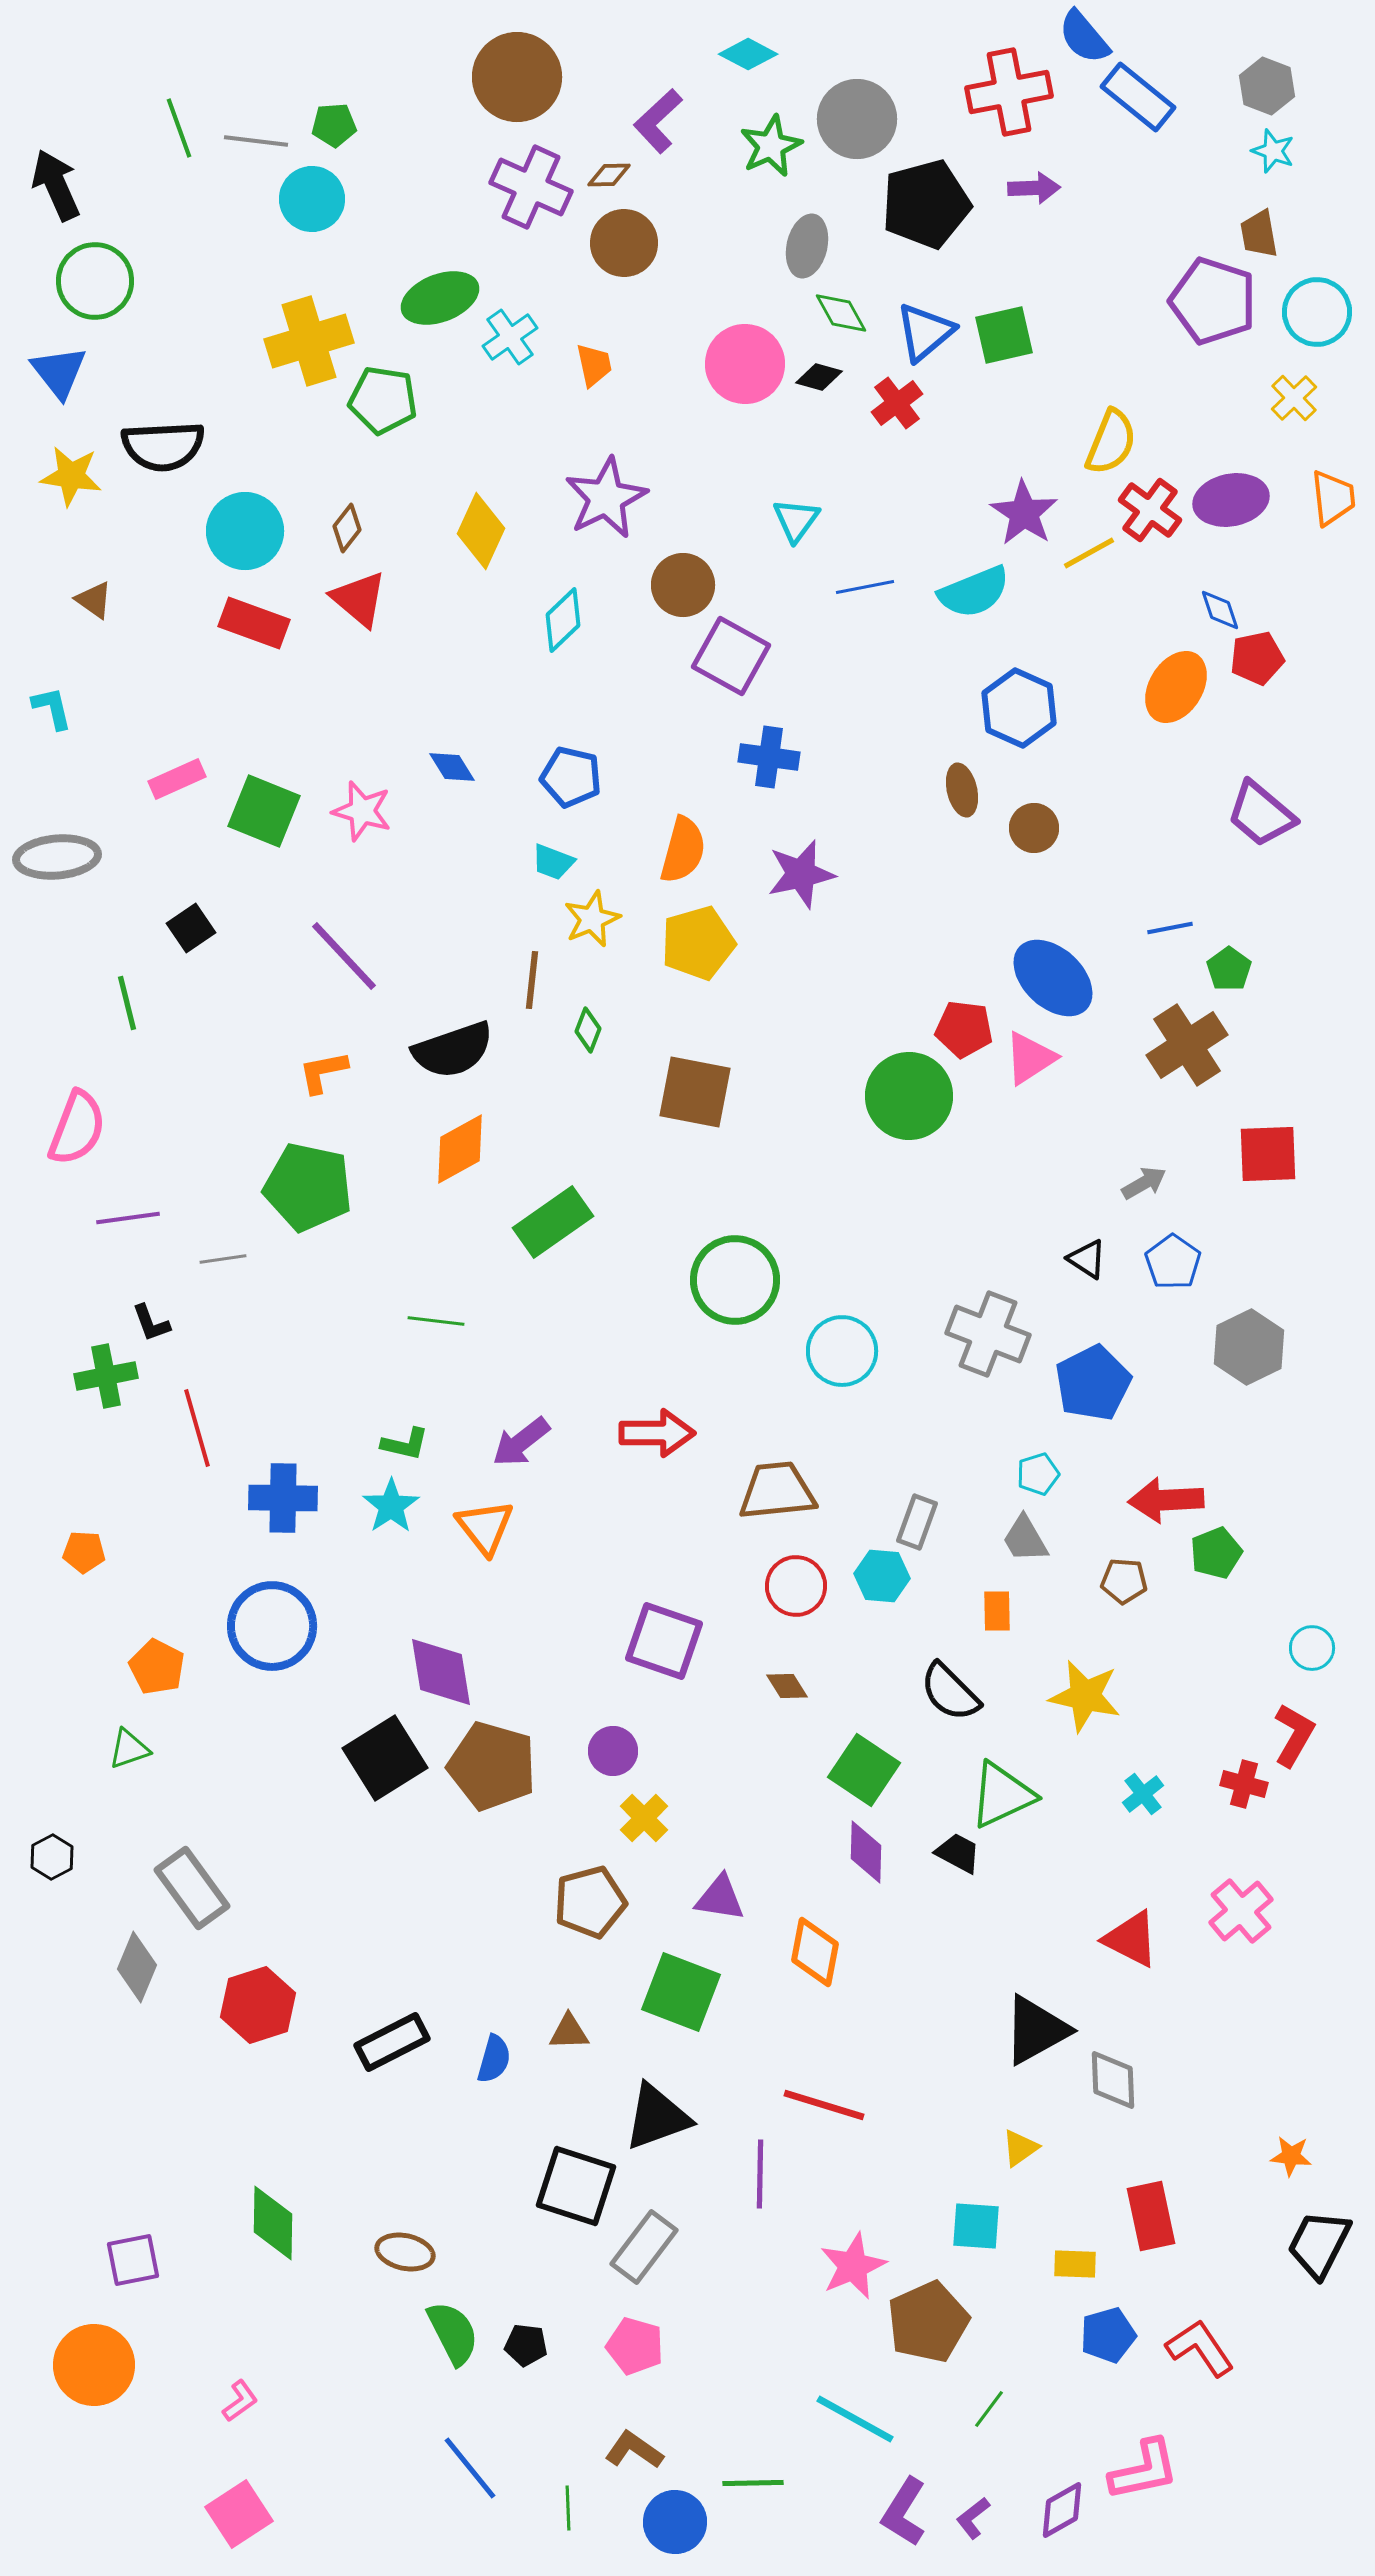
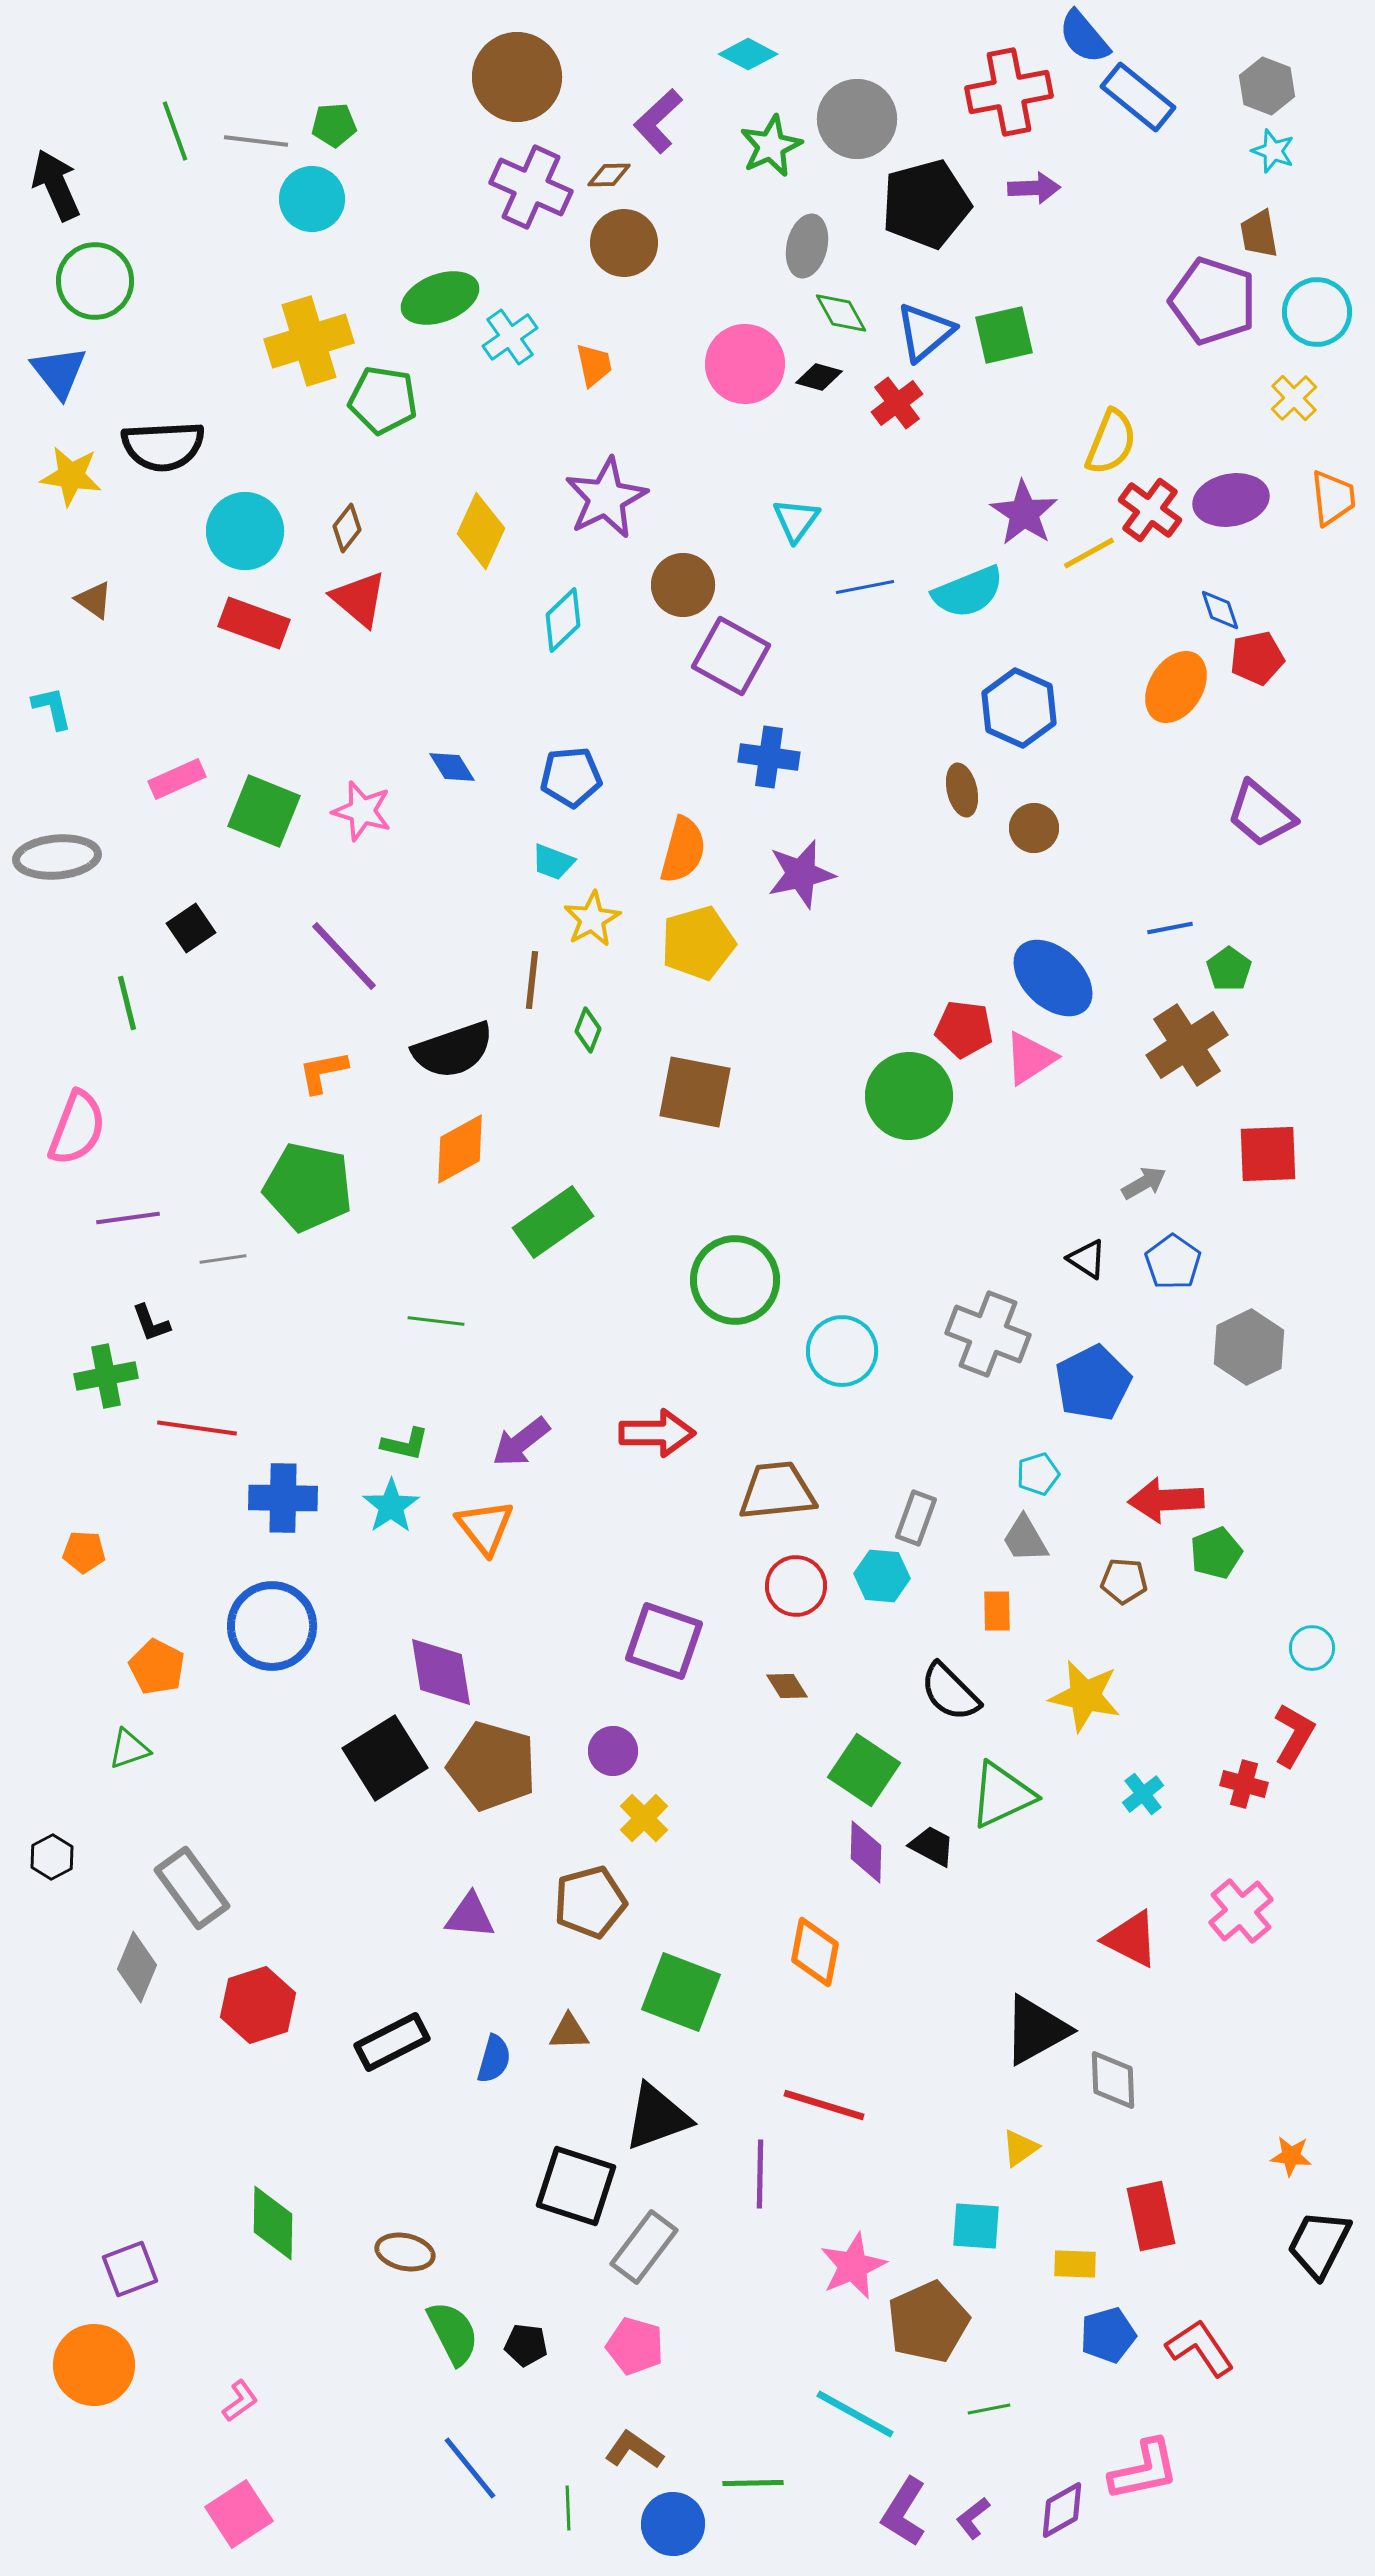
green line at (179, 128): moved 4 px left, 3 px down
cyan semicircle at (974, 592): moved 6 px left
blue pentagon at (571, 777): rotated 18 degrees counterclockwise
yellow star at (592, 919): rotated 6 degrees counterclockwise
red line at (197, 1428): rotated 66 degrees counterclockwise
gray rectangle at (917, 1522): moved 1 px left, 4 px up
black trapezoid at (958, 1853): moved 26 px left, 7 px up
purple triangle at (720, 1898): moved 250 px left, 18 px down; rotated 4 degrees counterclockwise
purple square at (133, 2260): moved 3 px left, 9 px down; rotated 10 degrees counterclockwise
green line at (989, 2409): rotated 42 degrees clockwise
cyan line at (855, 2419): moved 5 px up
blue circle at (675, 2522): moved 2 px left, 2 px down
